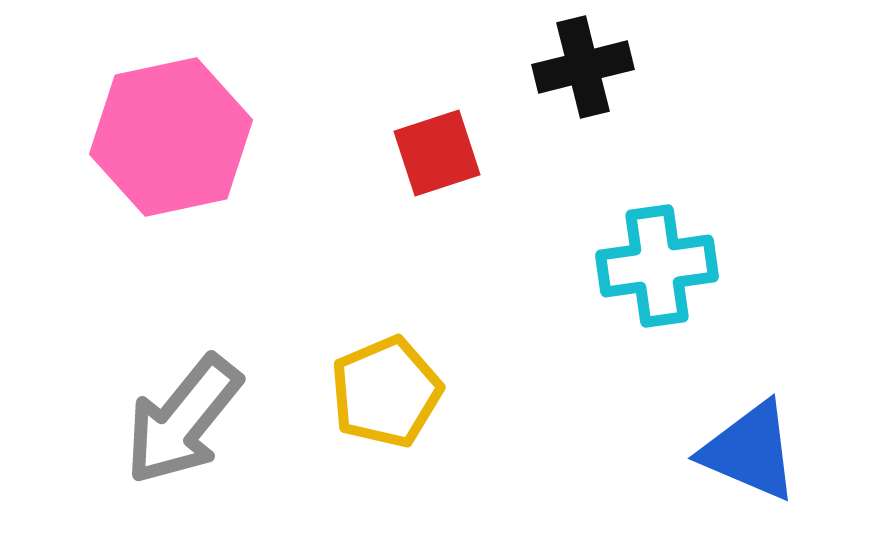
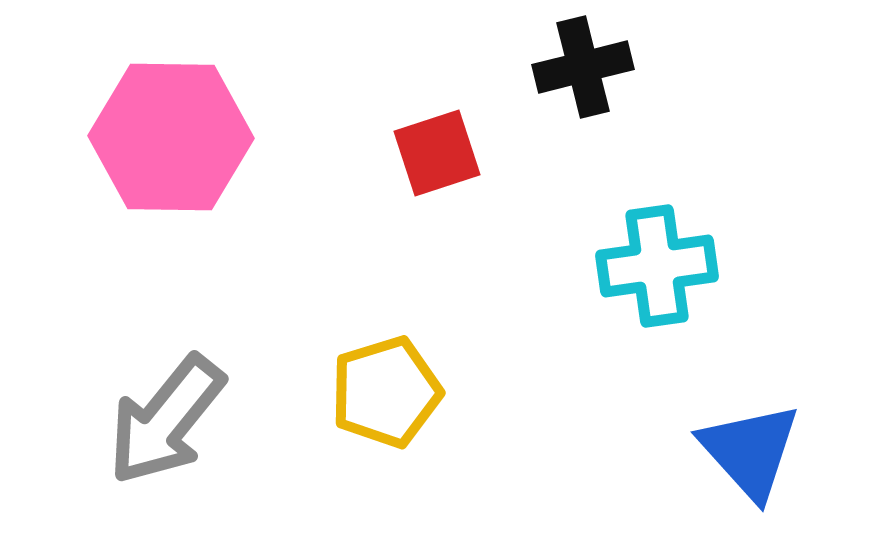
pink hexagon: rotated 13 degrees clockwise
yellow pentagon: rotated 6 degrees clockwise
gray arrow: moved 17 px left
blue triangle: rotated 25 degrees clockwise
